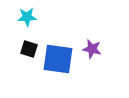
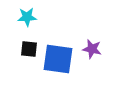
black square: rotated 12 degrees counterclockwise
